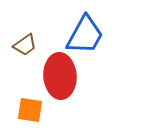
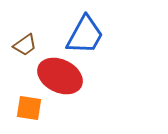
red ellipse: rotated 60 degrees counterclockwise
orange square: moved 1 px left, 2 px up
